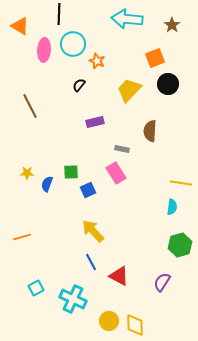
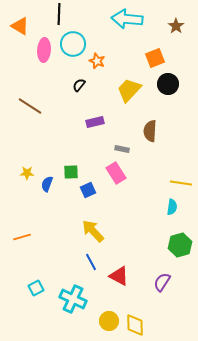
brown star: moved 4 px right, 1 px down
brown line: rotated 30 degrees counterclockwise
